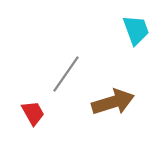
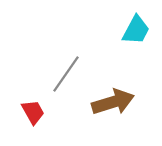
cyan trapezoid: rotated 48 degrees clockwise
red trapezoid: moved 1 px up
